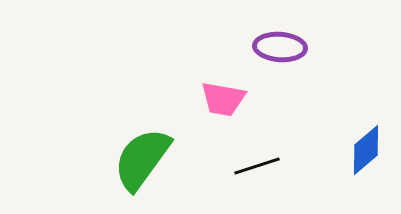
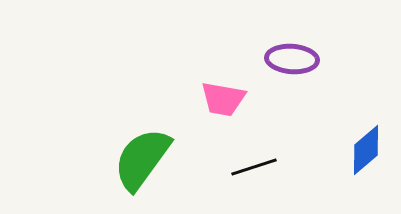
purple ellipse: moved 12 px right, 12 px down
black line: moved 3 px left, 1 px down
